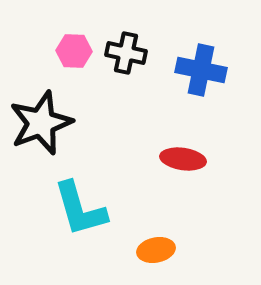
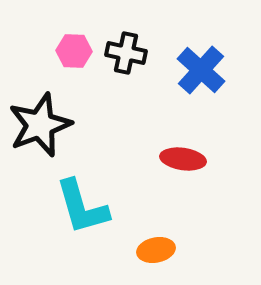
blue cross: rotated 30 degrees clockwise
black star: moved 1 px left, 2 px down
cyan L-shape: moved 2 px right, 2 px up
